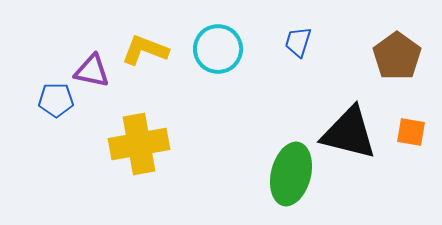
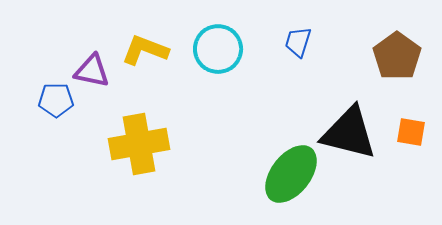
green ellipse: rotated 24 degrees clockwise
